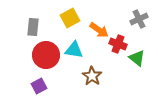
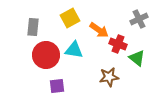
brown star: moved 17 px right, 1 px down; rotated 30 degrees clockwise
purple square: moved 18 px right; rotated 21 degrees clockwise
